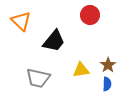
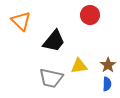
yellow triangle: moved 2 px left, 4 px up
gray trapezoid: moved 13 px right
